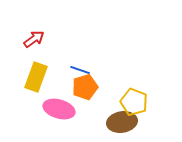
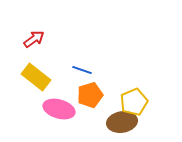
blue line: moved 2 px right
yellow rectangle: rotated 72 degrees counterclockwise
orange pentagon: moved 5 px right, 8 px down
yellow pentagon: rotated 28 degrees clockwise
